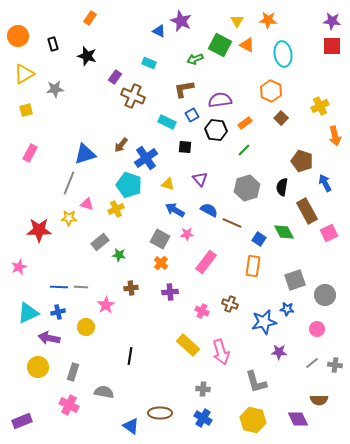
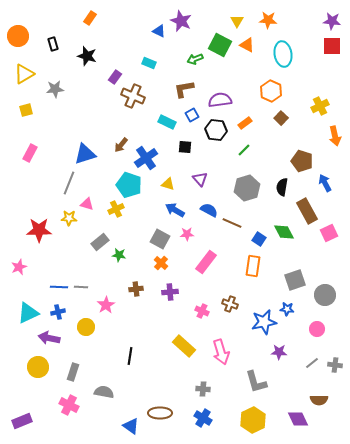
brown cross at (131, 288): moved 5 px right, 1 px down
yellow rectangle at (188, 345): moved 4 px left, 1 px down
yellow hexagon at (253, 420): rotated 20 degrees clockwise
